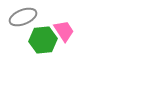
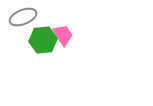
pink trapezoid: moved 1 px left, 4 px down
